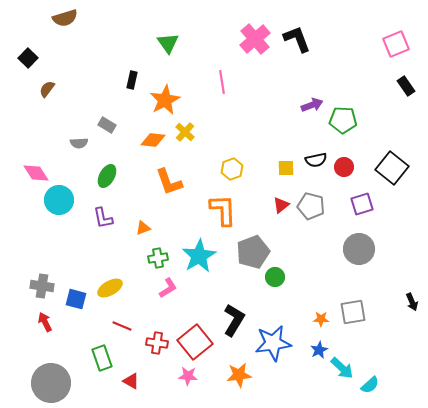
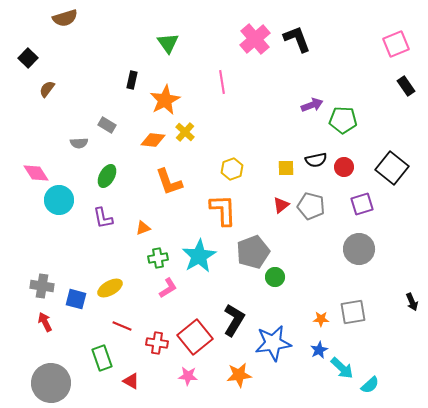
red square at (195, 342): moved 5 px up
